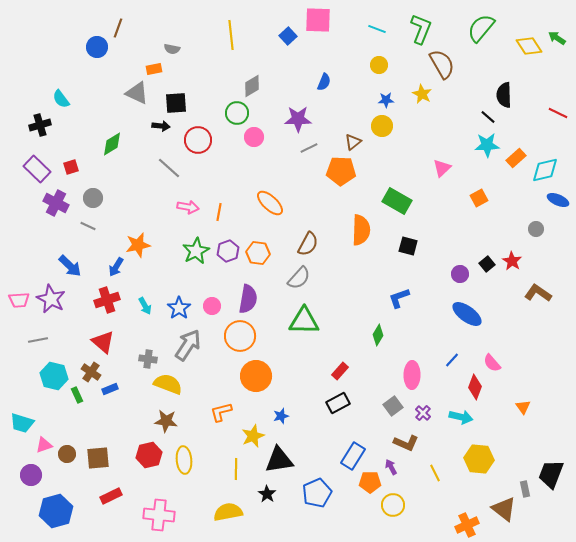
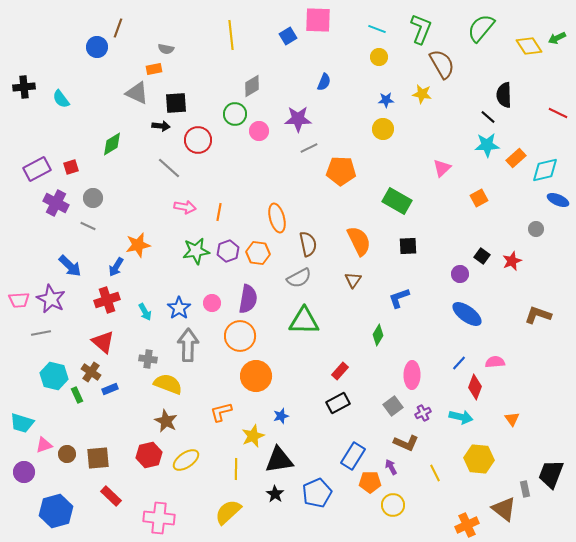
blue square at (288, 36): rotated 12 degrees clockwise
green arrow at (557, 38): rotated 60 degrees counterclockwise
gray semicircle at (172, 49): moved 6 px left
yellow circle at (379, 65): moved 8 px up
yellow star at (422, 94): rotated 18 degrees counterclockwise
green circle at (237, 113): moved 2 px left, 1 px down
black cross at (40, 125): moved 16 px left, 38 px up; rotated 10 degrees clockwise
yellow circle at (382, 126): moved 1 px right, 3 px down
pink circle at (254, 137): moved 5 px right, 6 px up
brown triangle at (353, 142): moved 138 px down; rotated 18 degrees counterclockwise
purple rectangle at (37, 169): rotated 72 degrees counterclockwise
orange ellipse at (270, 203): moved 7 px right, 15 px down; rotated 32 degrees clockwise
pink arrow at (188, 207): moved 3 px left
orange semicircle at (361, 230): moved 2 px left, 11 px down; rotated 28 degrees counterclockwise
brown semicircle at (308, 244): rotated 40 degrees counterclockwise
black square at (408, 246): rotated 18 degrees counterclockwise
green star at (196, 251): rotated 20 degrees clockwise
red star at (512, 261): rotated 18 degrees clockwise
black square at (487, 264): moved 5 px left, 8 px up; rotated 14 degrees counterclockwise
gray semicircle at (299, 278): rotated 20 degrees clockwise
brown L-shape at (538, 293): moved 22 px down; rotated 16 degrees counterclockwise
cyan arrow at (145, 306): moved 6 px down
pink circle at (212, 306): moved 3 px up
gray line at (38, 340): moved 3 px right, 7 px up
gray arrow at (188, 345): rotated 32 degrees counterclockwise
blue line at (452, 360): moved 7 px right, 3 px down
pink semicircle at (492, 363): moved 3 px right, 1 px up; rotated 126 degrees clockwise
orange triangle at (523, 407): moved 11 px left, 12 px down
purple cross at (423, 413): rotated 21 degrees clockwise
brown star at (166, 421): rotated 20 degrees clockwise
yellow ellipse at (184, 460): moved 2 px right; rotated 60 degrees clockwise
purple circle at (31, 475): moved 7 px left, 3 px up
black star at (267, 494): moved 8 px right
red rectangle at (111, 496): rotated 70 degrees clockwise
yellow semicircle at (228, 512): rotated 32 degrees counterclockwise
pink cross at (159, 515): moved 3 px down
